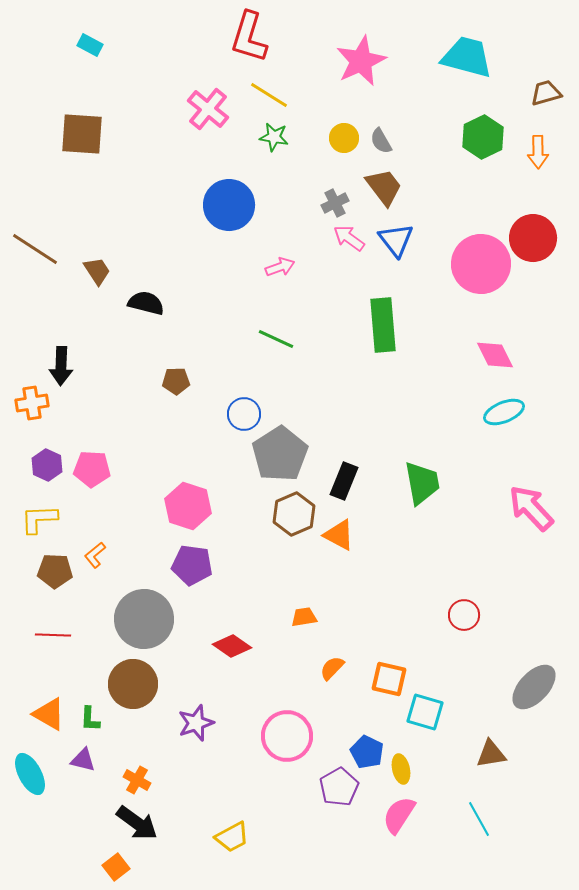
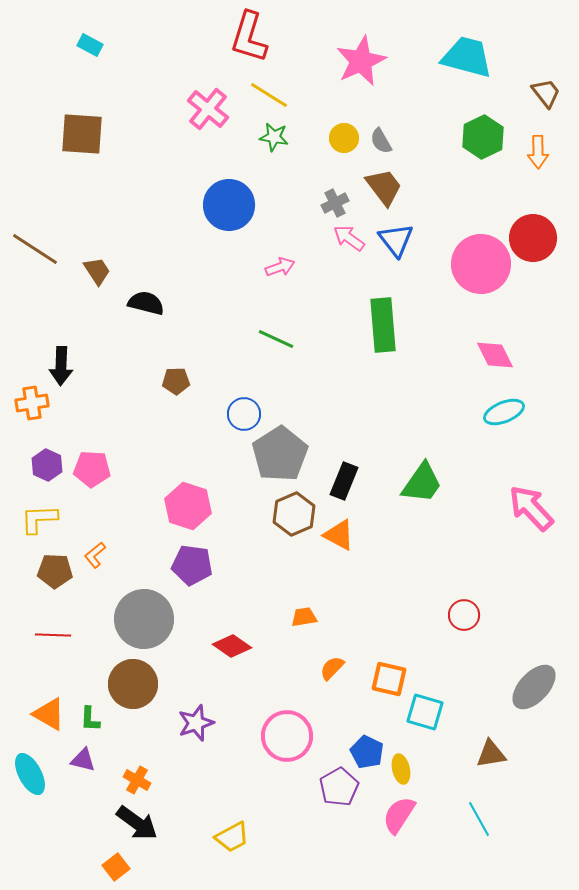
brown trapezoid at (546, 93): rotated 68 degrees clockwise
green trapezoid at (422, 483): rotated 45 degrees clockwise
